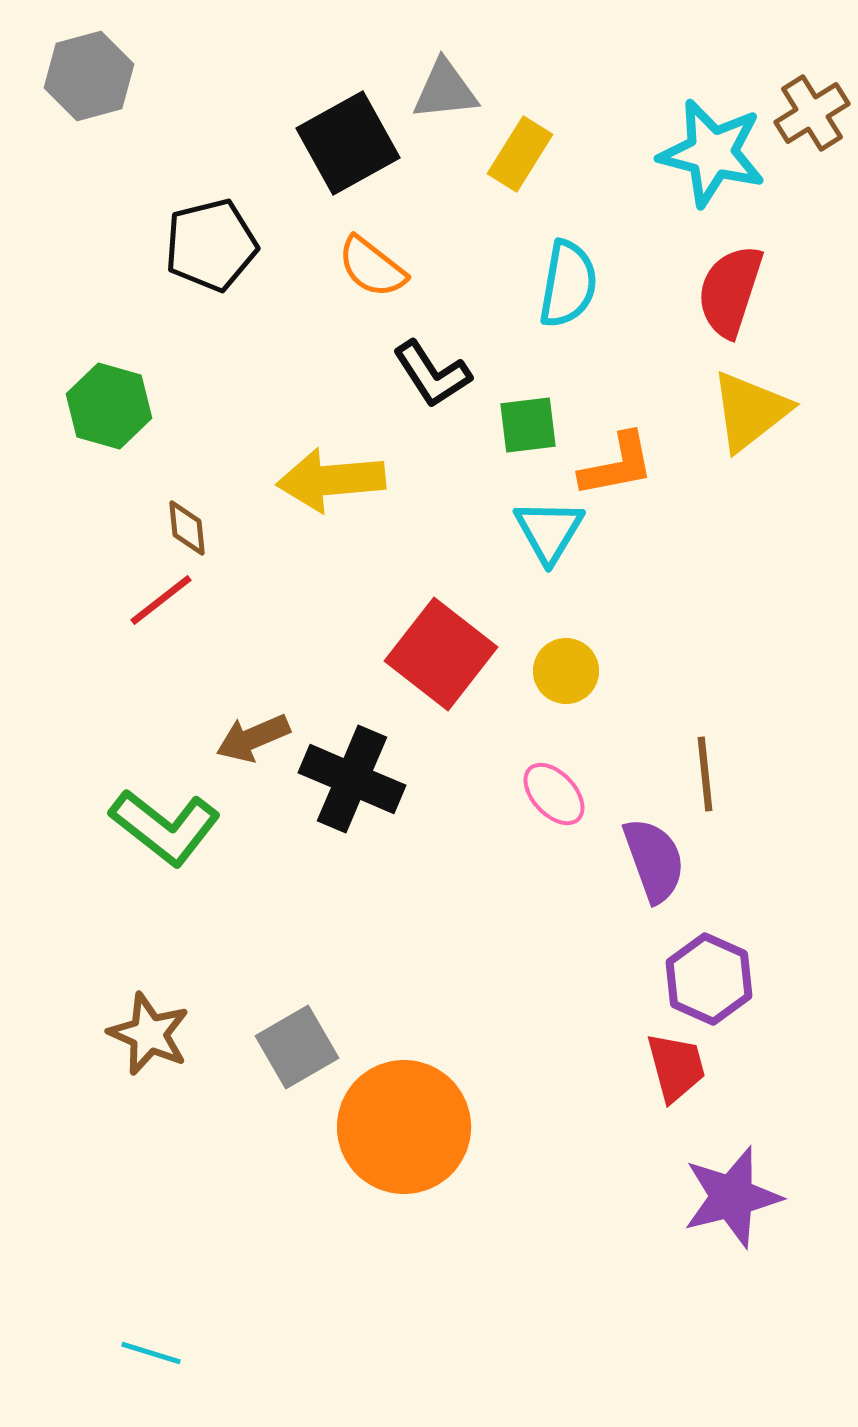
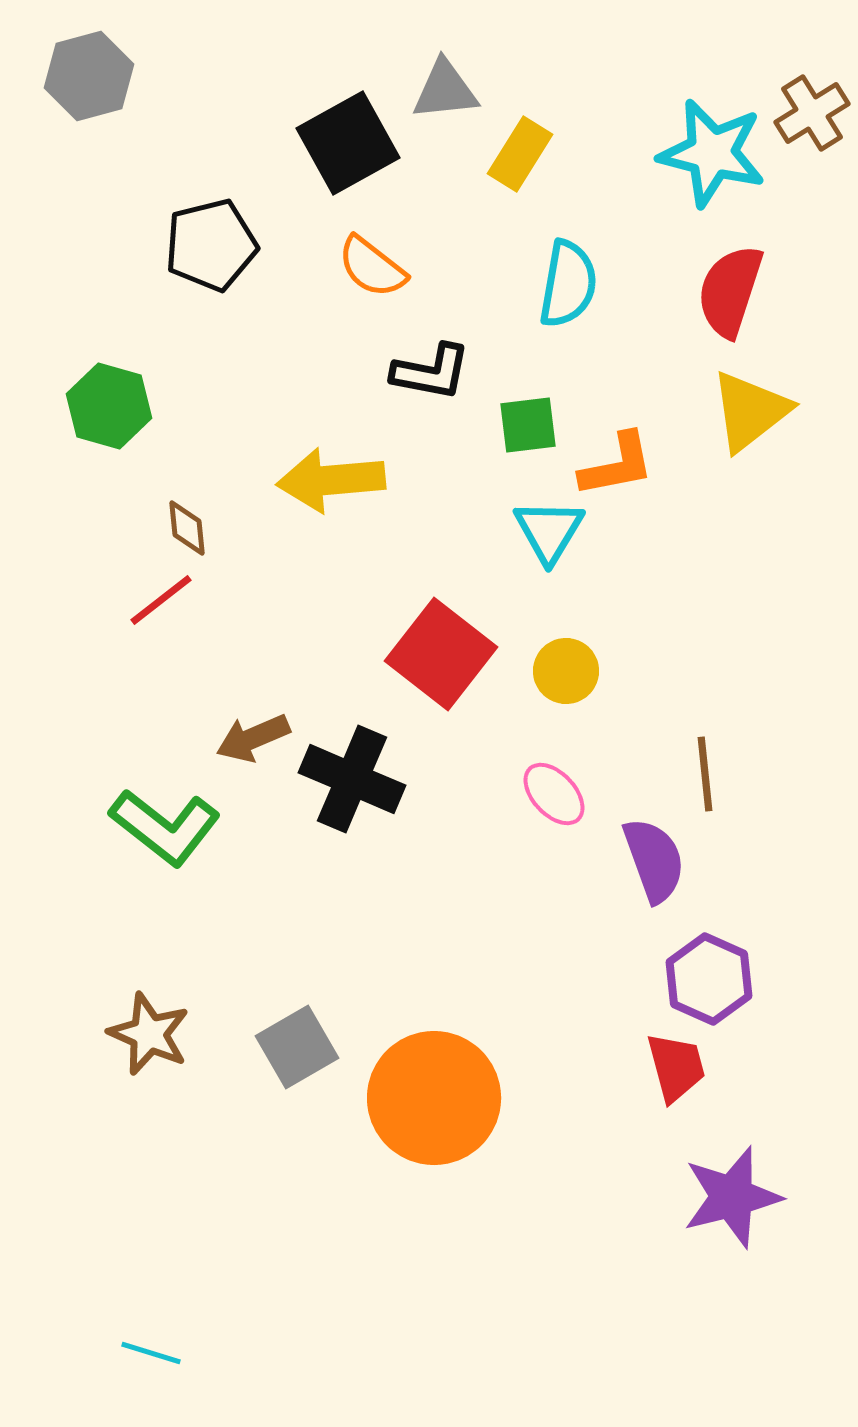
black L-shape: moved 1 px left, 2 px up; rotated 46 degrees counterclockwise
orange circle: moved 30 px right, 29 px up
